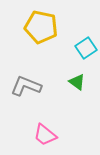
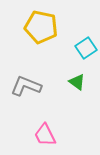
pink trapezoid: rotated 25 degrees clockwise
